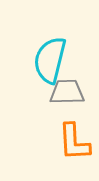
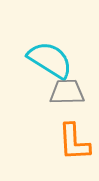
cyan semicircle: rotated 108 degrees clockwise
